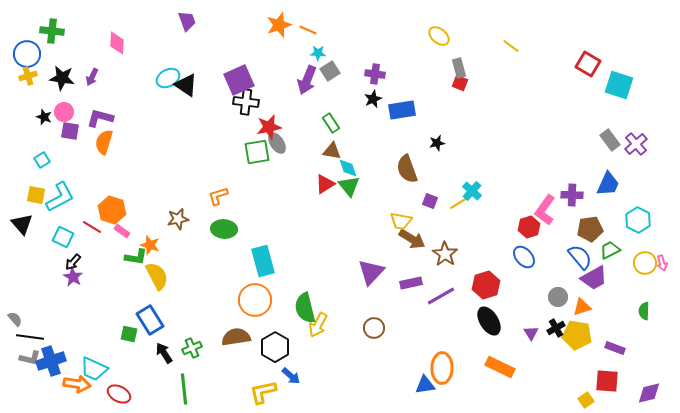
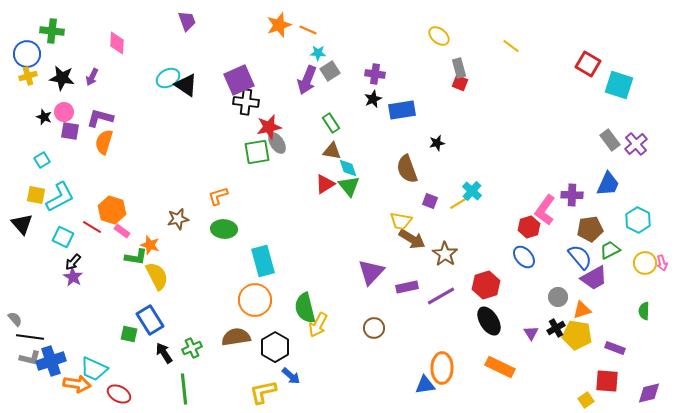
purple rectangle at (411, 283): moved 4 px left, 4 px down
orange triangle at (582, 307): moved 3 px down
